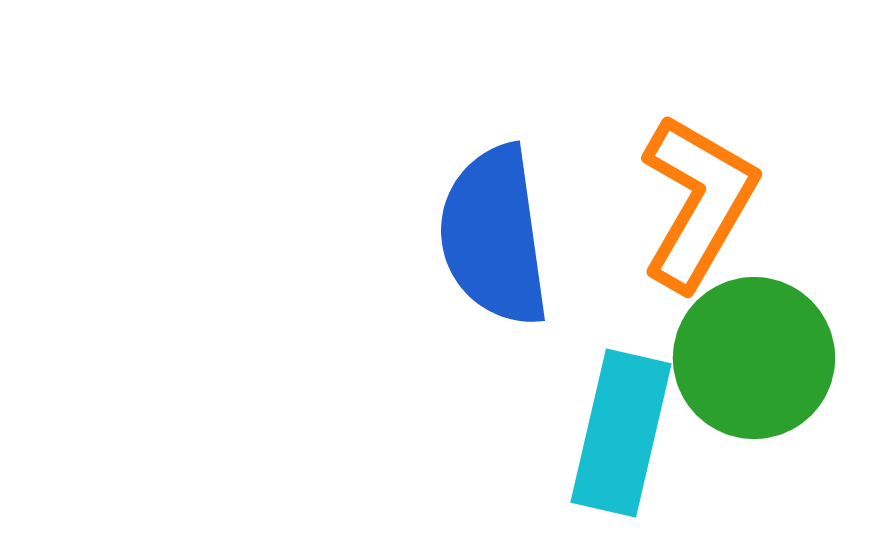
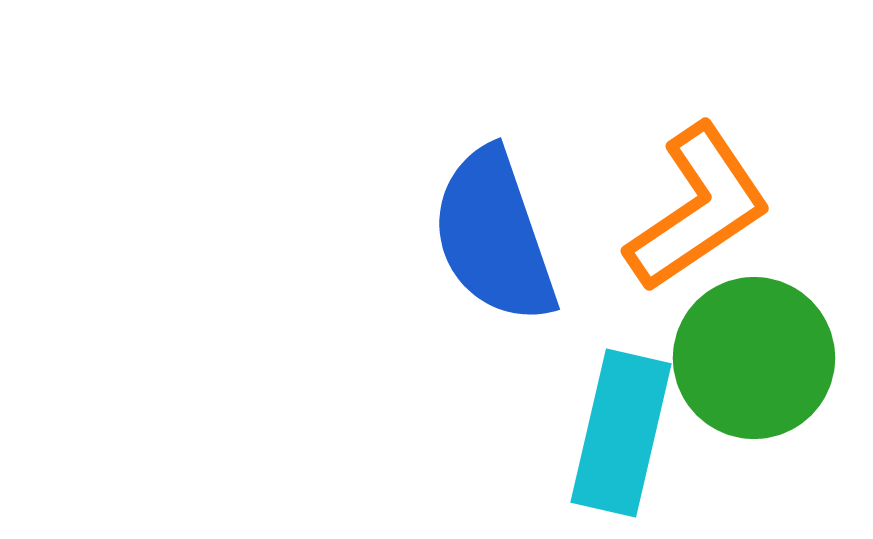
orange L-shape: moved 6 px down; rotated 26 degrees clockwise
blue semicircle: rotated 11 degrees counterclockwise
